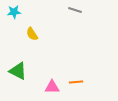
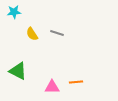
gray line: moved 18 px left, 23 px down
